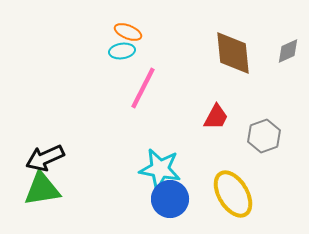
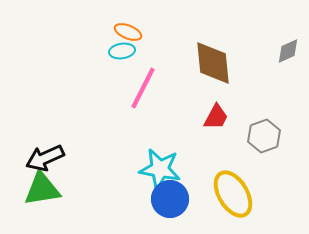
brown diamond: moved 20 px left, 10 px down
